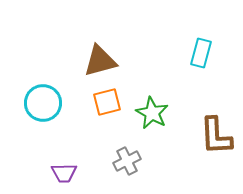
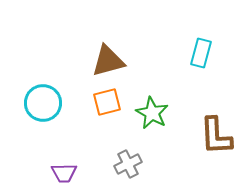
brown triangle: moved 8 px right
gray cross: moved 1 px right, 3 px down
